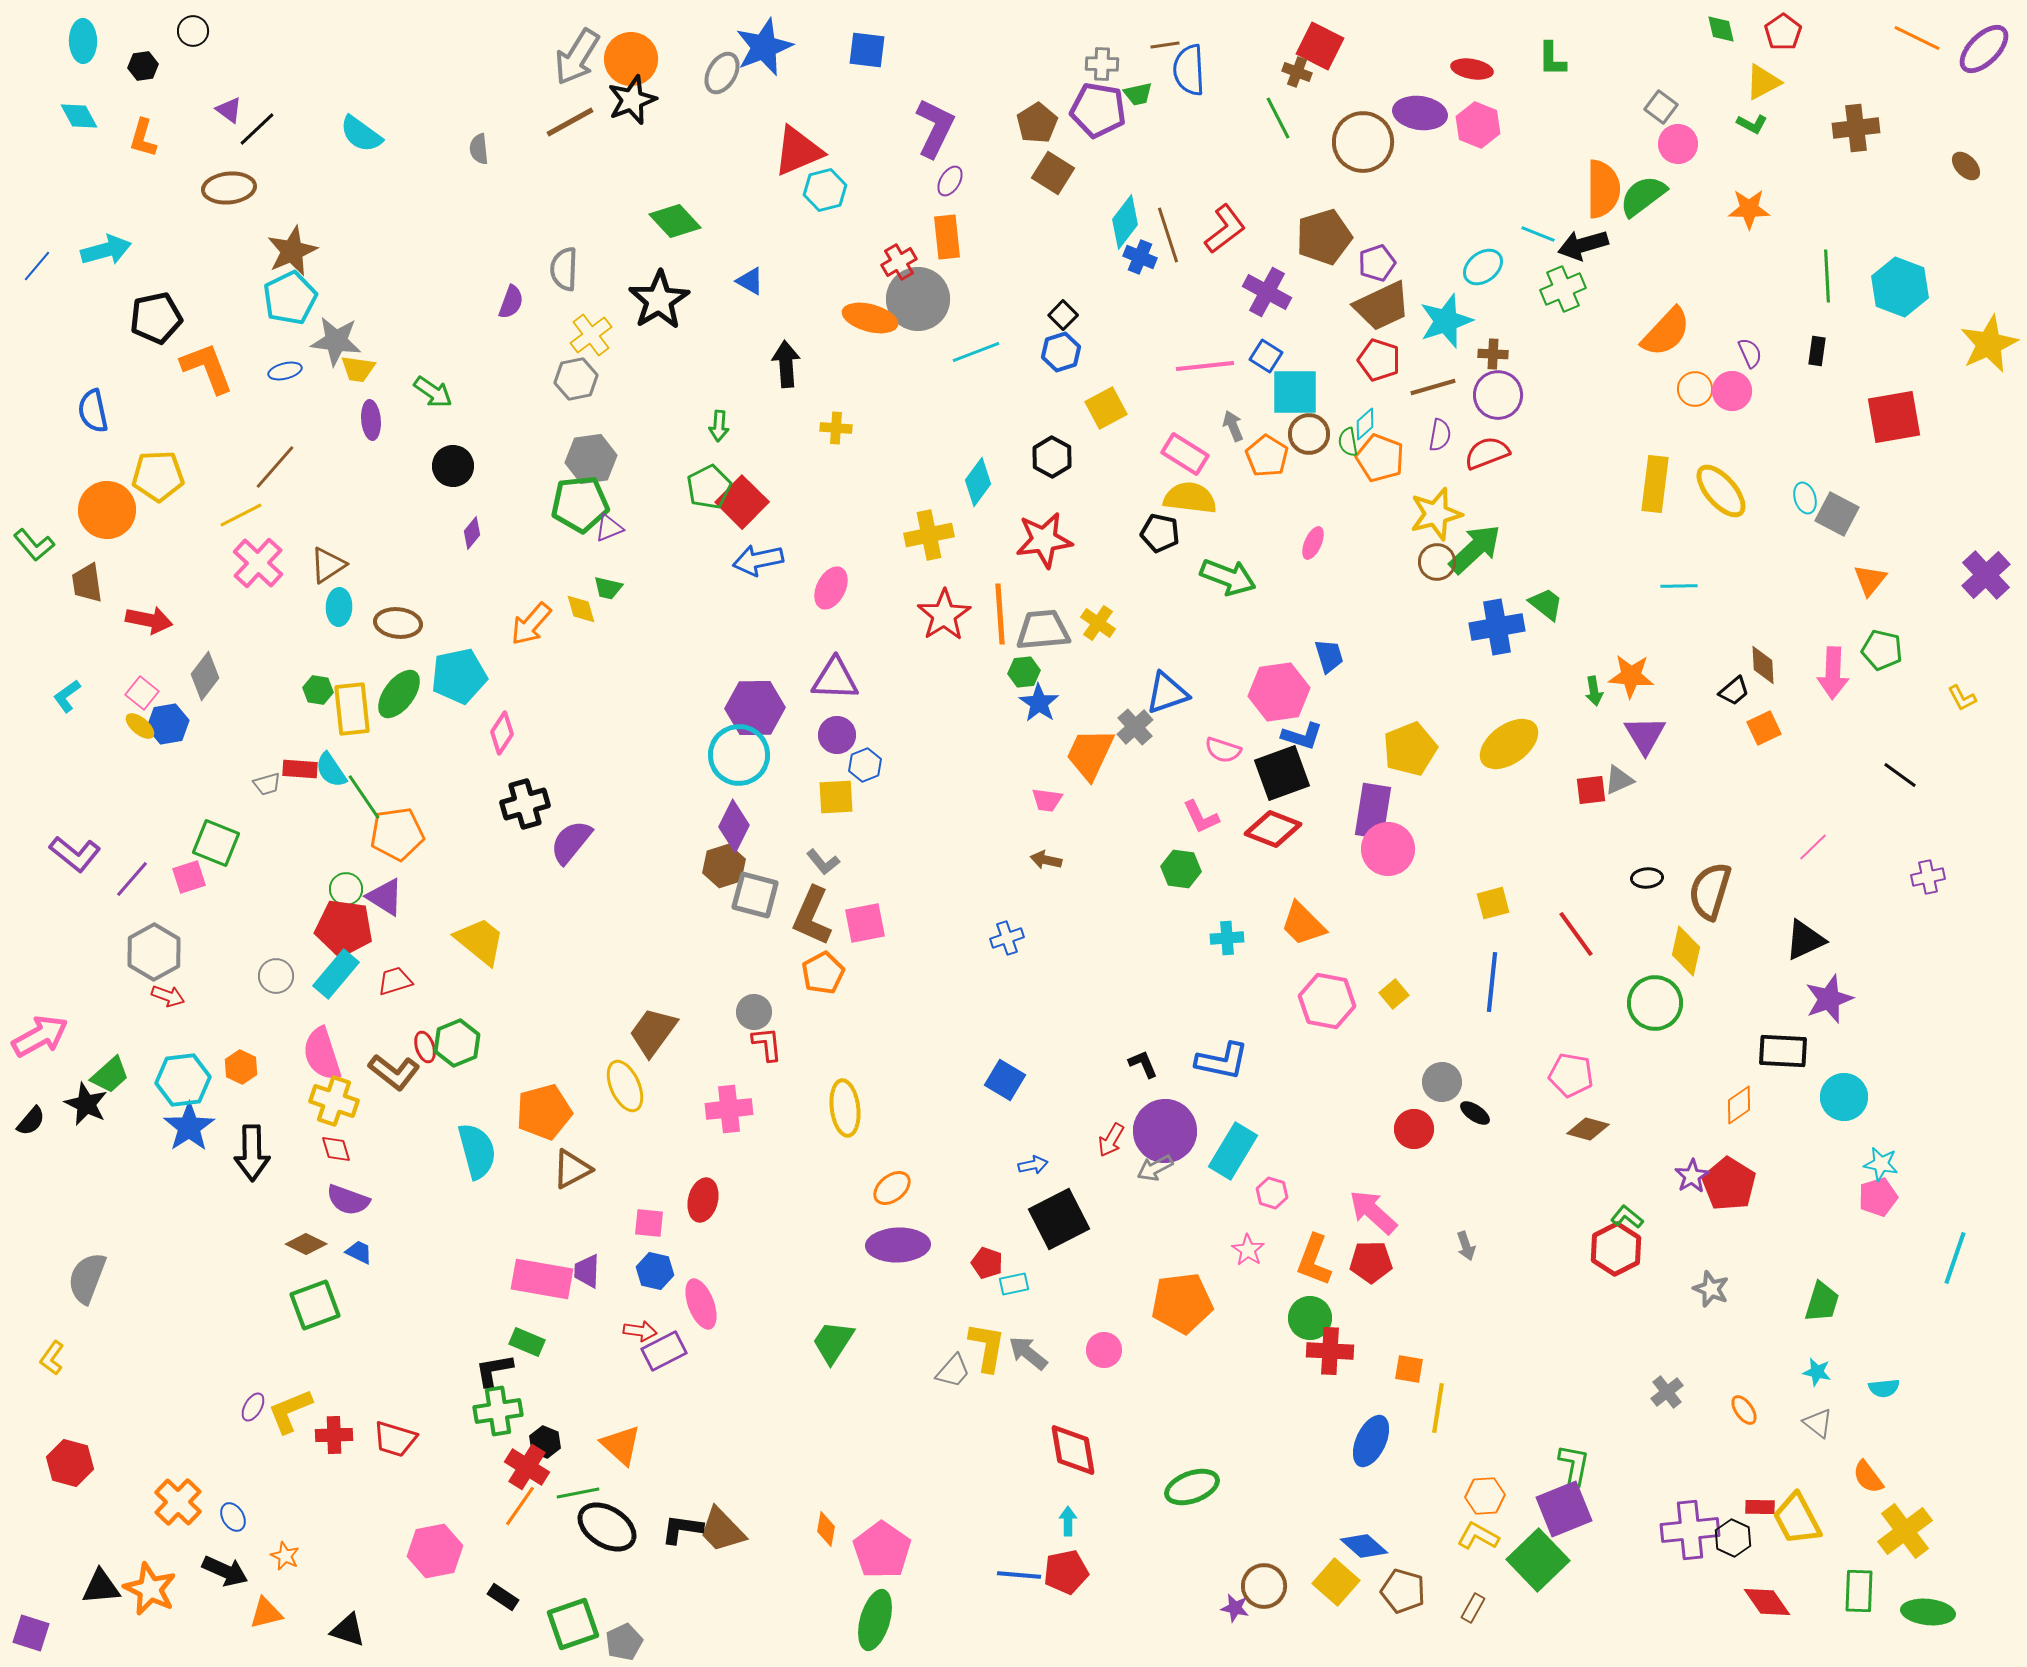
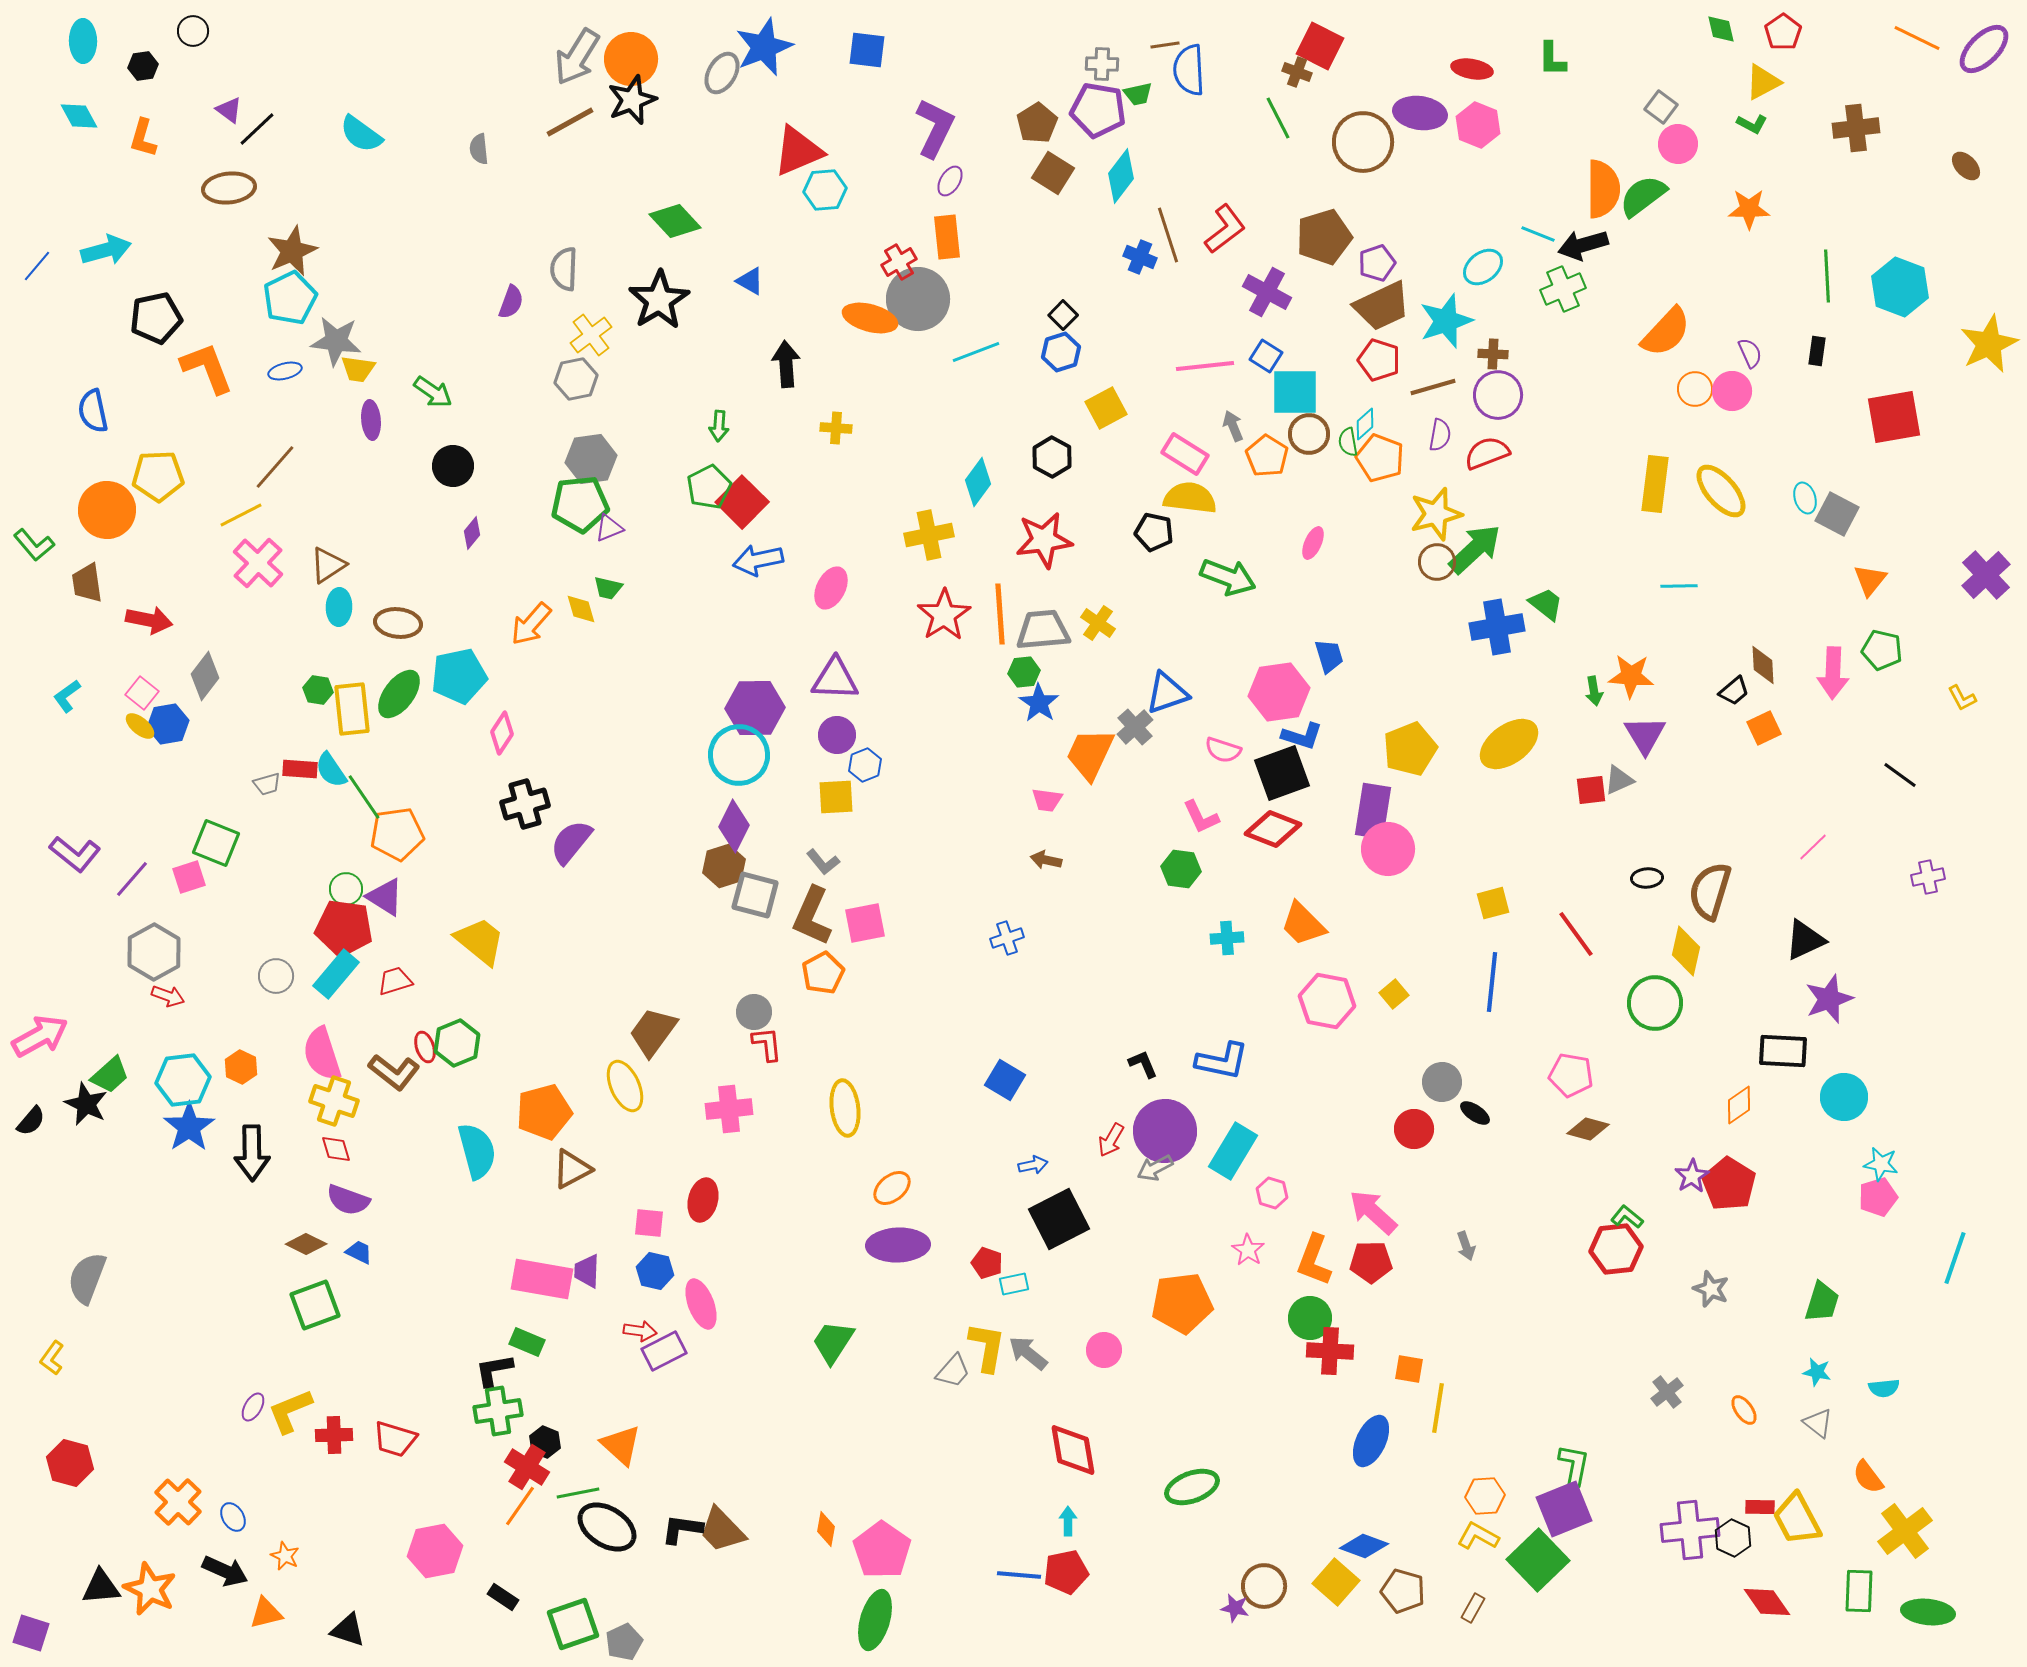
cyan hexagon at (825, 190): rotated 9 degrees clockwise
cyan diamond at (1125, 222): moved 4 px left, 46 px up
black pentagon at (1160, 533): moved 6 px left, 1 px up
red hexagon at (1616, 1249): rotated 21 degrees clockwise
blue diamond at (1364, 1546): rotated 21 degrees counterclockwise
